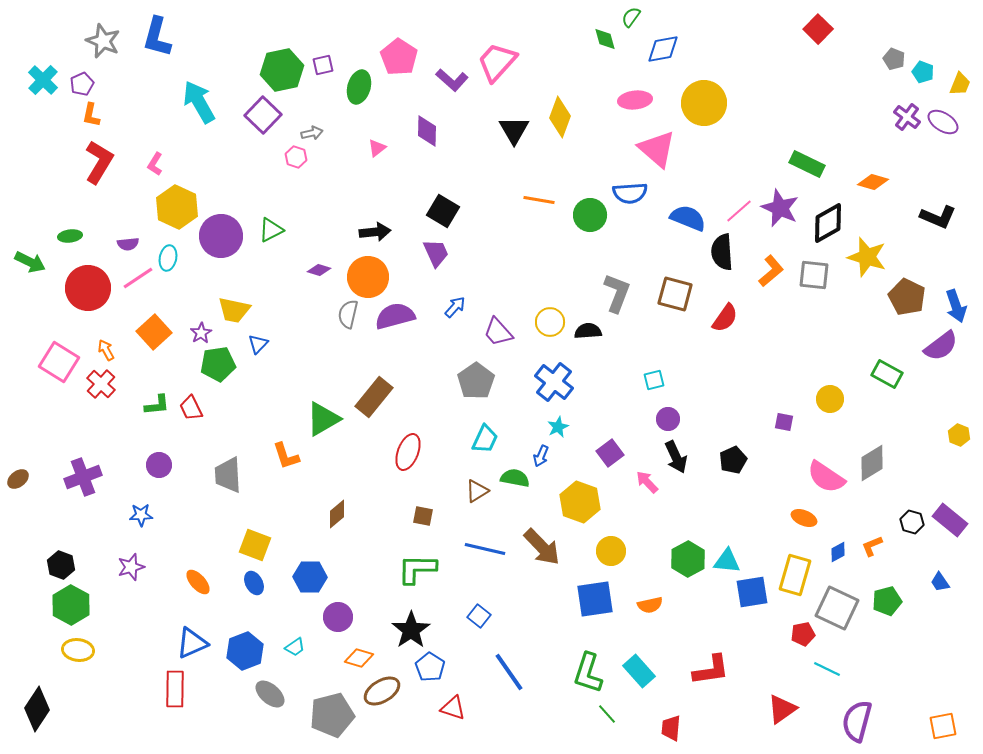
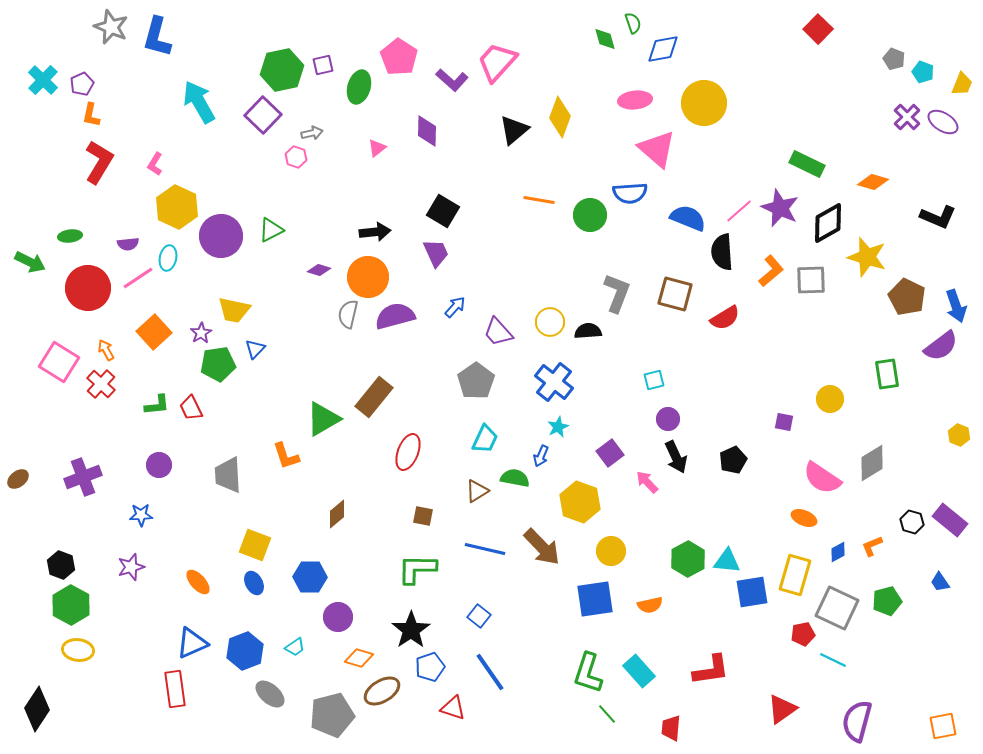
green semicircle at (631, 17): moved 2 px right, 6 px down; rotated 125 degrees clockwise
gray star at (103, 41): moved 8 px right, 14 px up
yellow trapezoid at (960, 84): moved 2 px right
purple cross at (907, 117): rotated 8 degrees clockwise
black triangle at (514, 130): rotated 20 degrees clockwise
gray square at (814, 275): moved 3 px left, 5 px down; rotated 8 degrees counterclockwise
red semicircle at (725, 318): rotated 24 degrees clockwise
blue triangle at (258, 344): moved 3 px left, 5 px down
green rectangle at (887, 374): rotated 52 degrees clockwise
pink semicircle at (826, 477): moved 4 px left, 1 px down
blue pentagon at (430, 667): rotated 20 degrees clockwise
cyan line at (827, 669): moved 6 px right, 9 px up
blue line at (509, 672): moved 19 px left
red rectangle at (175, 689): rotated 9 degrees counterclockwise
